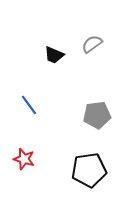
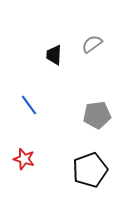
black trapezoid: rotated 70 degrees clockwise
black pentagon: moved 1 px right; rotated 12 degrees counterclockwise
